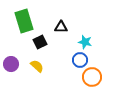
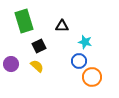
black triangle: moved 1 px right, 1 px up
black square: moved 1 px left, 4 px down
blue circle: moved 1 px left, 1 px down
